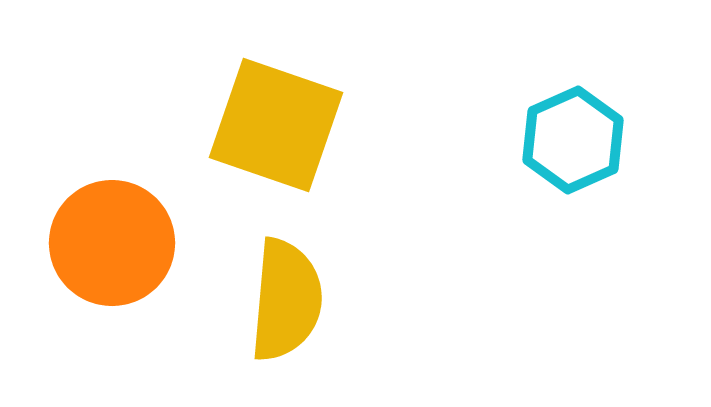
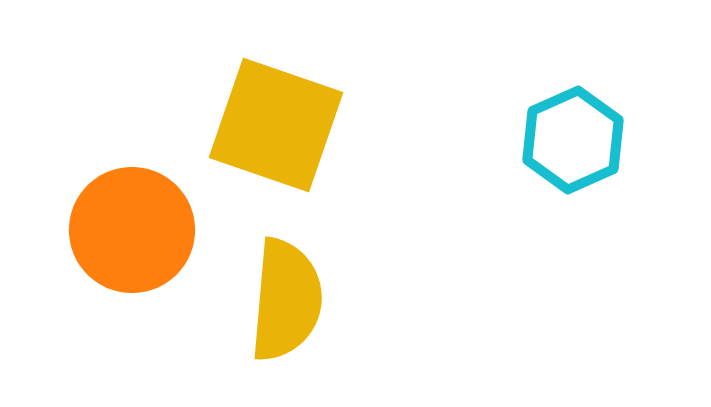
orange circle: moved 20 px right, 13 px up
